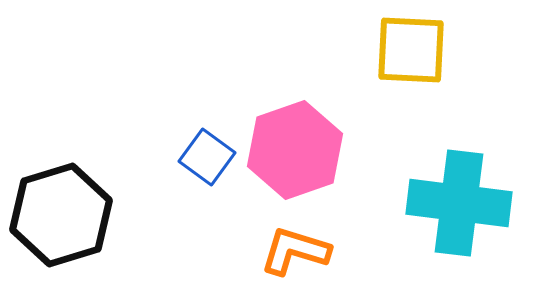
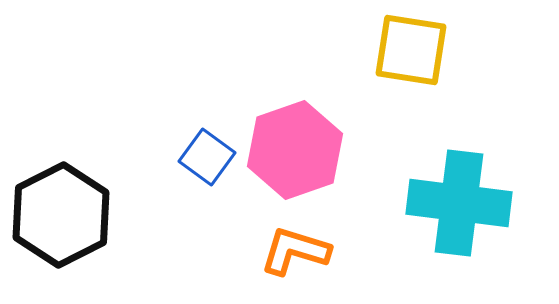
yellow square: rotated 6 degrees clockwise
black hexagon: rotated 10 degrees counterclockwise
